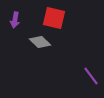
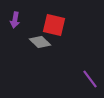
red square: moved 7 px down
purple line: moved 1 px left, 3 px down
